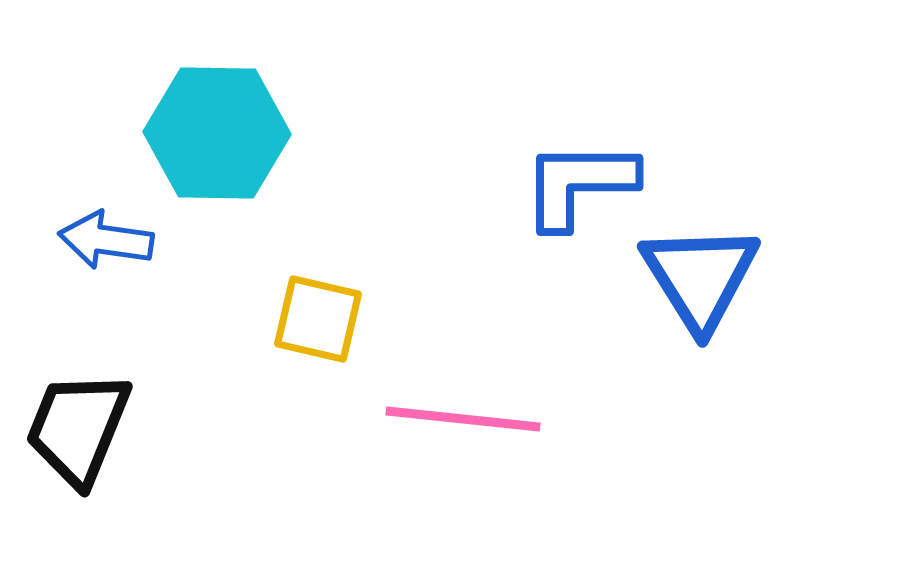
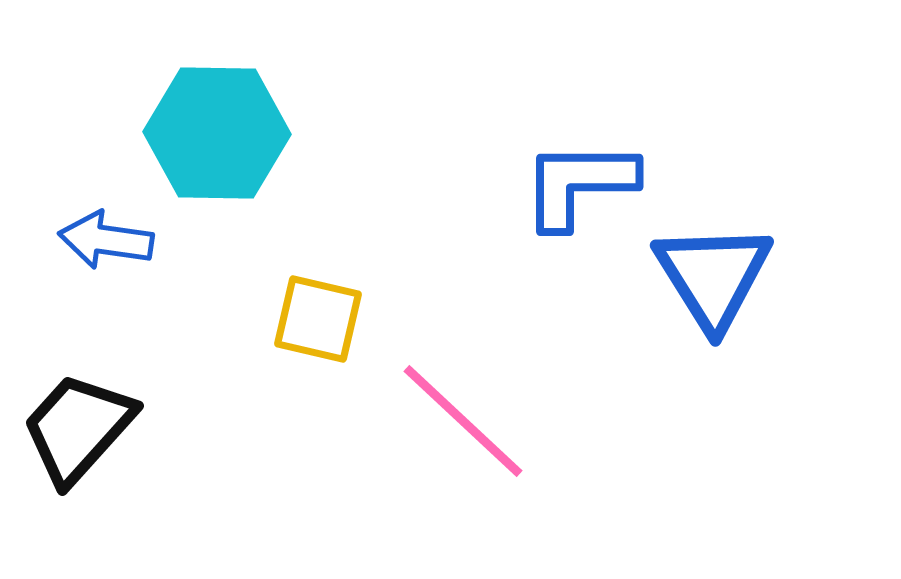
blue triangle: moved 13 px right, 1 px up
pink line: moved 2 px down; rotated 37 degrees clockwise
black trapezoid: rotated 20 degrees clockwise
